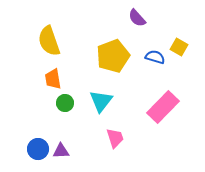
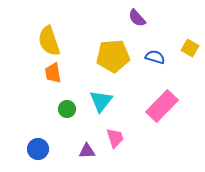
yellow square: moved 11 px right, 1 px down
yellow pentagon: rotated 16 degrees clockwise
orange trapezoid: moved 6 px up
green circle: moved 2 px right, 6 px down
pink rectangle: moved 1 px left, 1 px up
purple triangle: moved 26 px right
